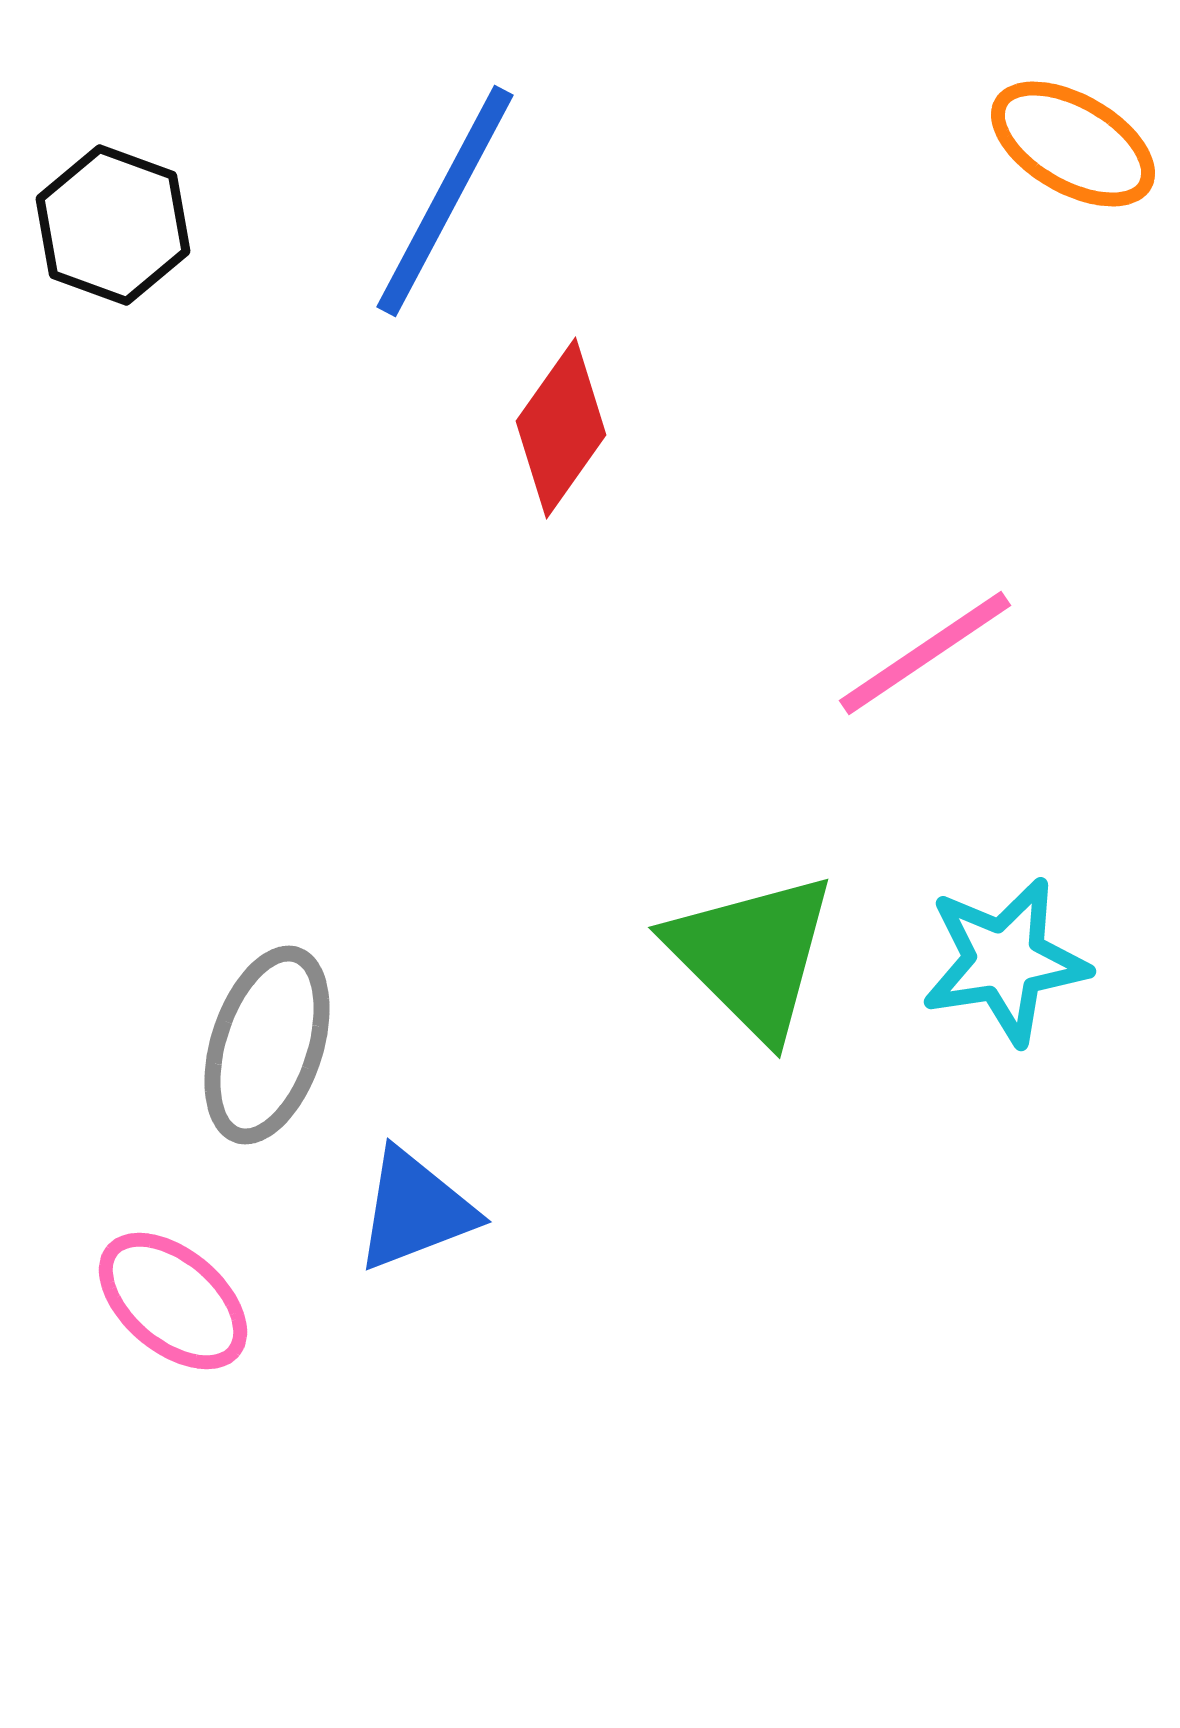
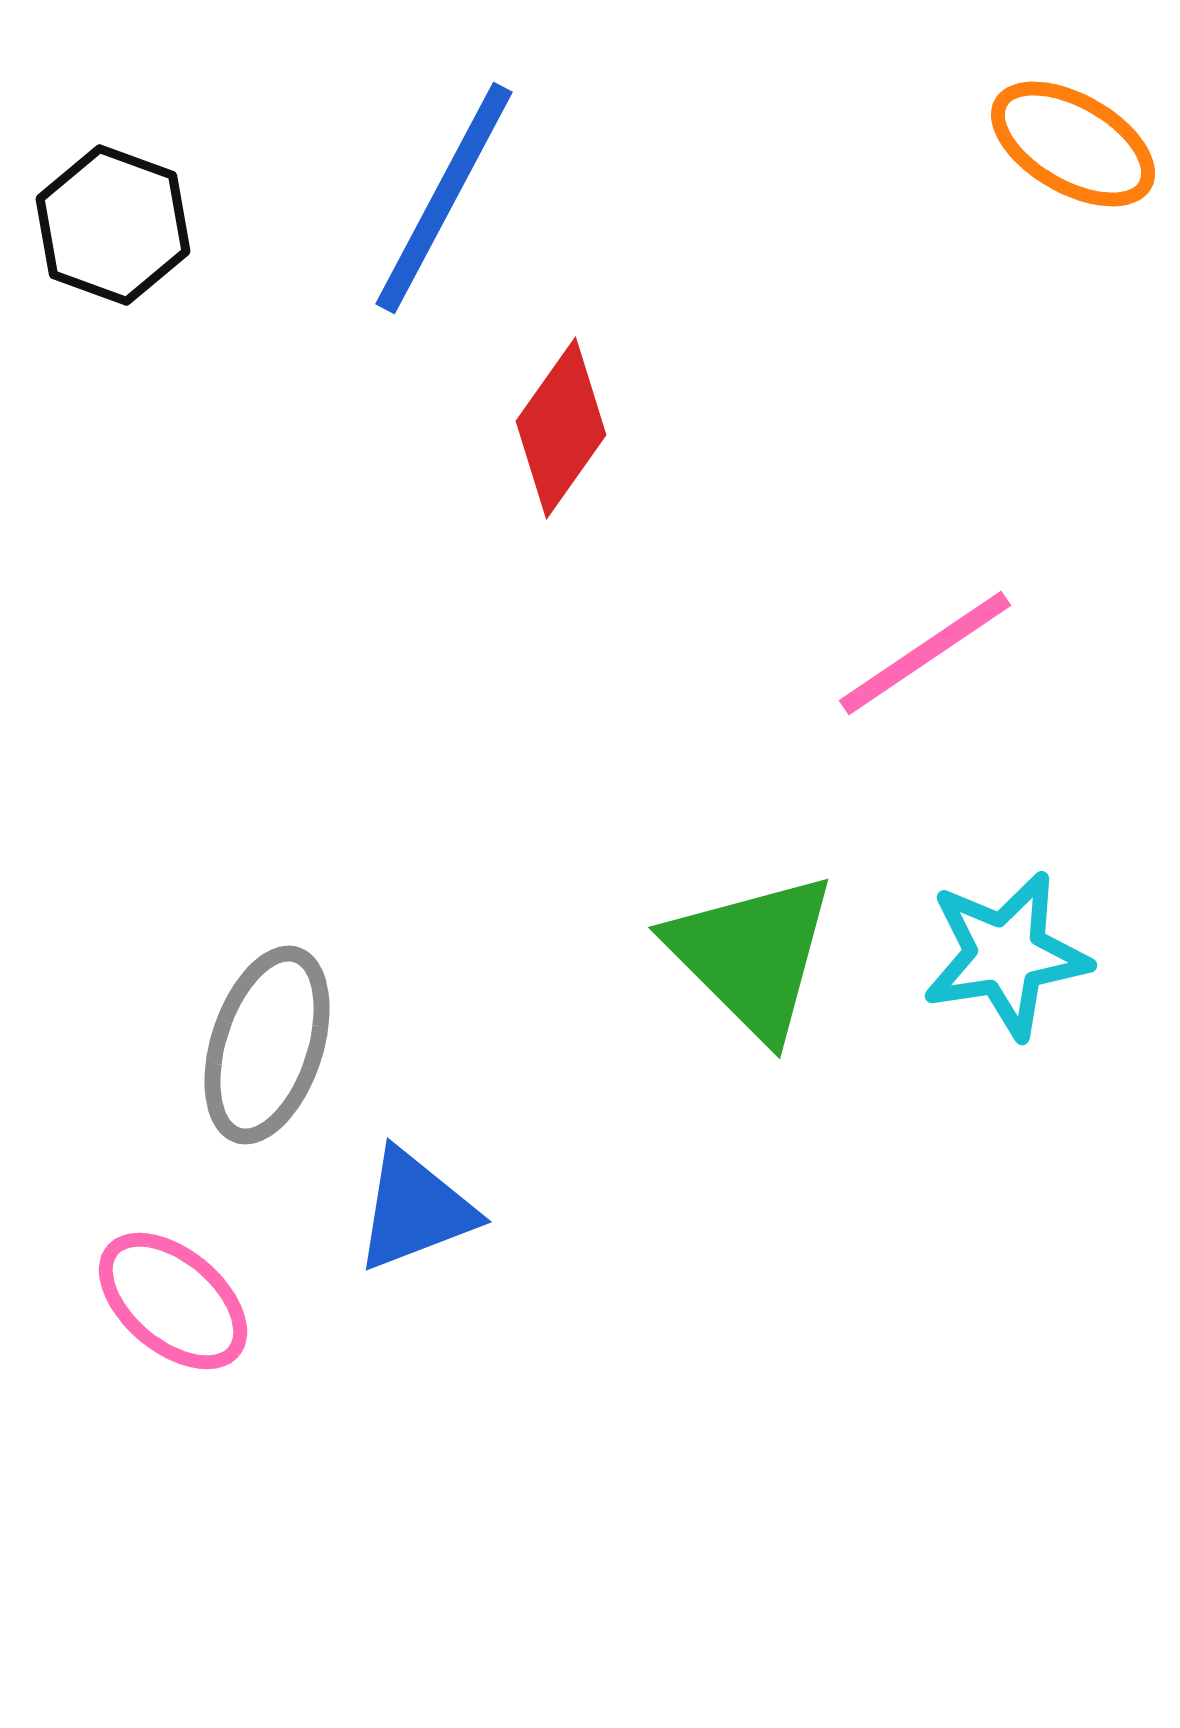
blue line: moved 1 px left, 3 px up
cyan star: moved 1 px right, 6 px up
